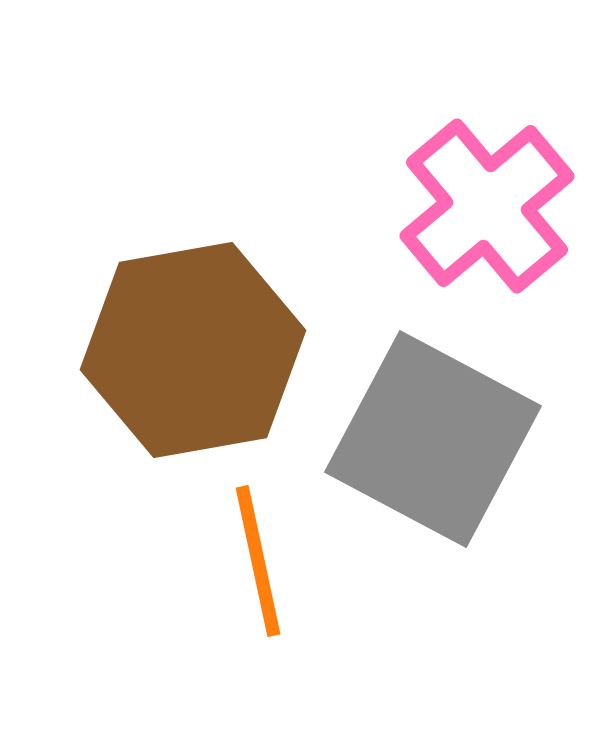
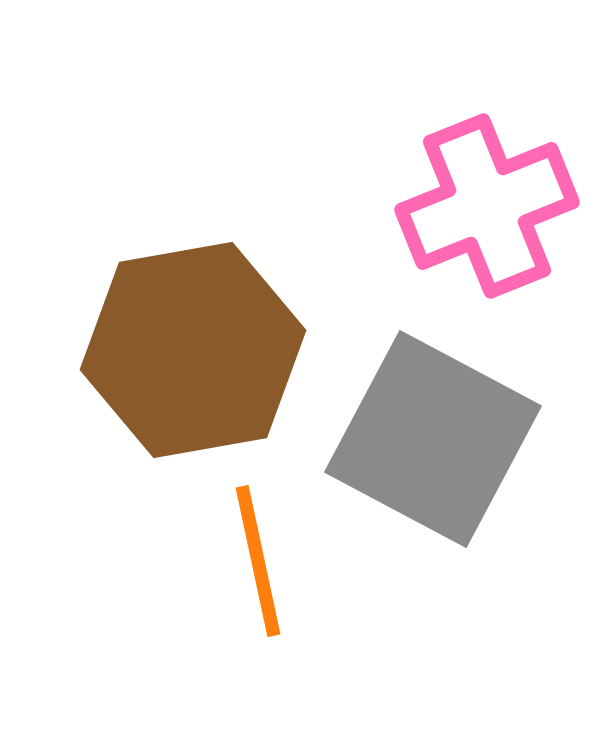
pink cross: rotated 18 degrees clockwise
